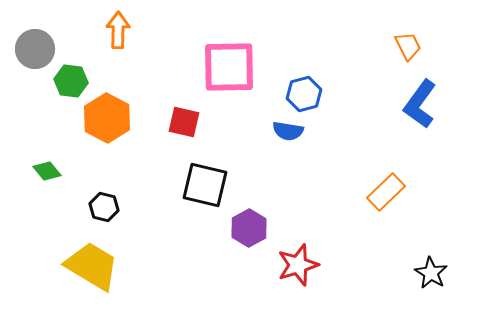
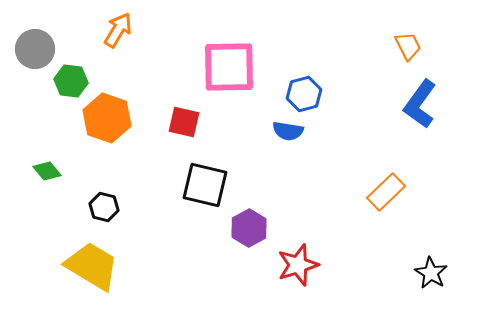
orange arrow: rotated 30 degrees clockwise
orange hexagon: rotated 9 degrees counterclockwise
